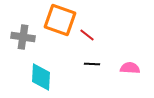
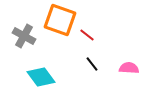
gray cross: moved 1 px right, 1 px up; rotated 20 degrees clockwise
black line: rotated 49 degrees clockwise
pink semicircle: moved 1 px left
cyan diamond: rotated 40 degrees counterclockwise
